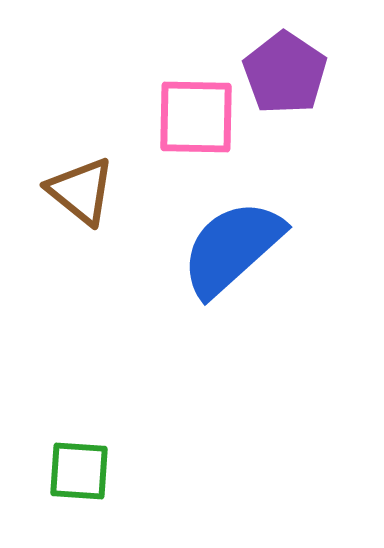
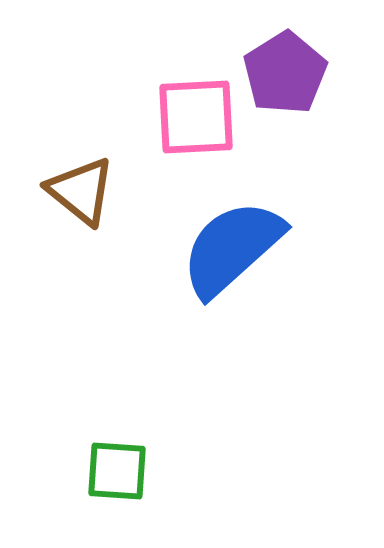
purple pentagon: rotated 6 degrees clockwise
pink square: rotated 4 degrees counterclockwise
green square: moved 38 px right
